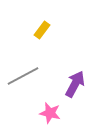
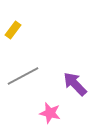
yellow rectangle: moved 29 px left
purple arrow: rotated 72 degrees counterclockwise
